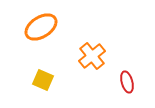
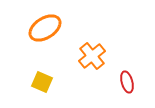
orange ellipse: moved 4 px right, 1 px down
yellow square: moved 1 px left, 2 px down
